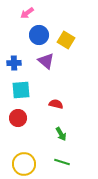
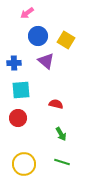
blue circle: moved 1 px left, 1 px down
